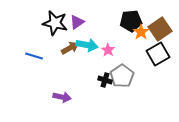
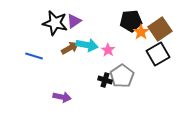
purple triangle: moved 3 px left, 1 px up
